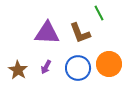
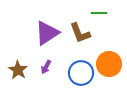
green line: rotated 63 degrees counterclockwise
purple triangle: rotated 36 degrees counterclockwise
blue circle: moved 3 px right, 5 px down
